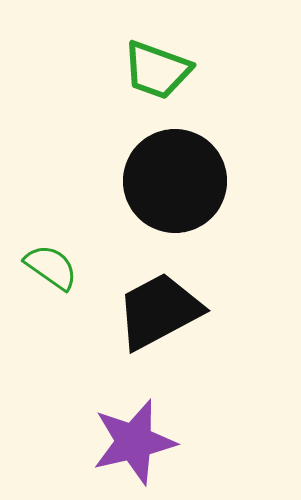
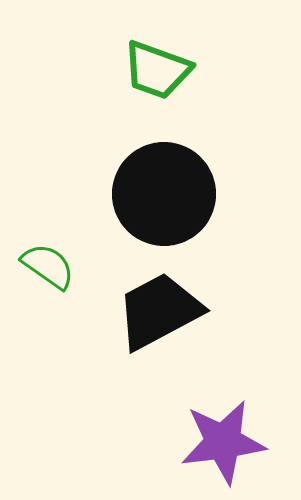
black circle: moved 11 px left, 13 px down
green semicircle: moved 3 px left, 1 px up
purple star: moved 89 px right; rotated 6 degrees clockwise
